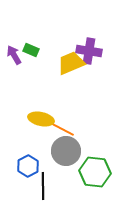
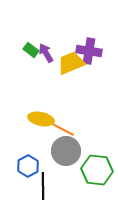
green rectangle: rotated 14 degrees clockwise
purple arrow: moved 32 px right, 2 px up
green hexagon: moved 2 px right, 2 px up
